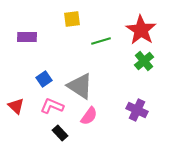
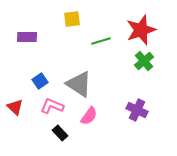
red star: rotated 20 degrees clockwise
blue square: moved 4 px left, 2 px down
gray triangle: moved 1 px left, 2 px up
red triangle: moved 1 px left, 1 px down
